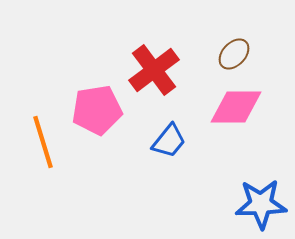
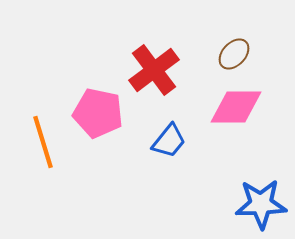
pink pentagon: moved 1 px right, 3 px down; rotated 21 degrees clockwise
